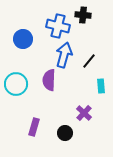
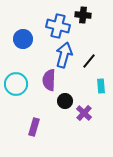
black circle: moved 32 px up
